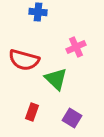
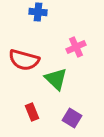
red rectangle: rotated 42 degrees counterclockwise
